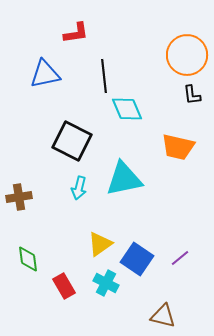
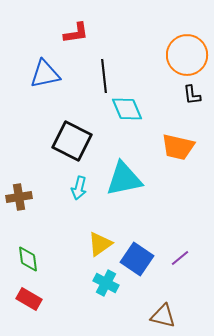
red rectangle: moved 35 px left, 13 px down; rotated 30 degrees counterclockwise
